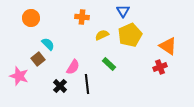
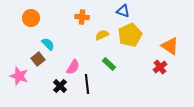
blue triangle: rotated 40 degrees counterclockwise
orange triangle: moved 2 px right
red cross: rotated 16 degrees counterclockwise
